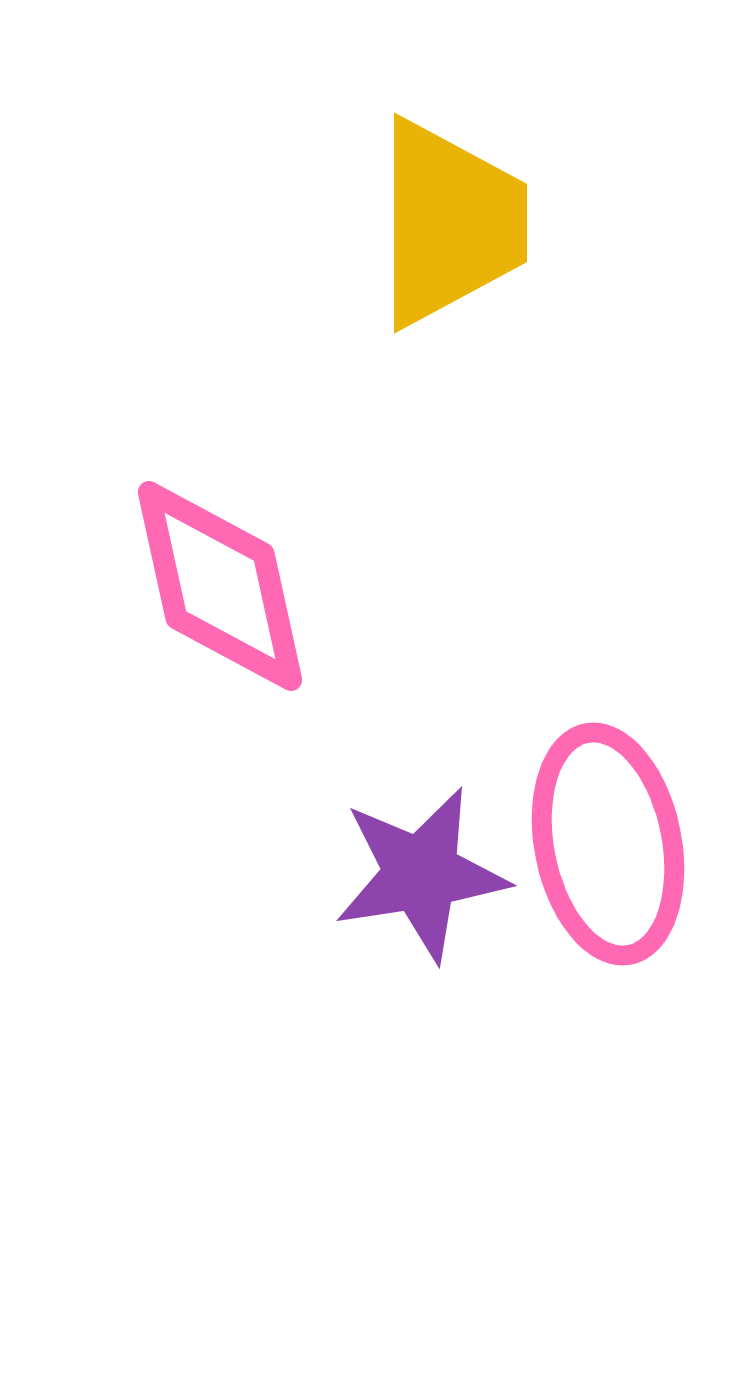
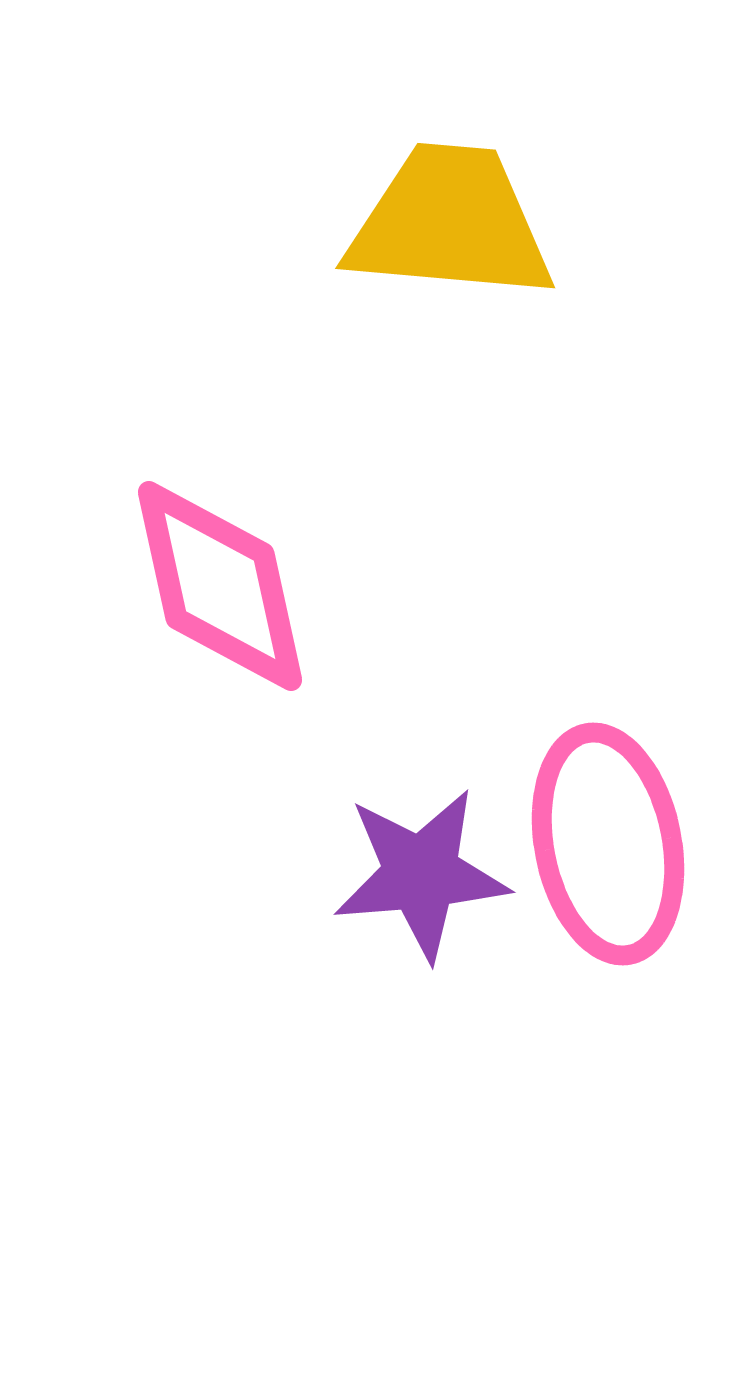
yellow trapezoid: rotated 85 degrees counterclockwise
purple star: rotated 4 degrees clockwise
